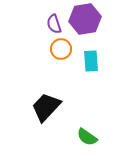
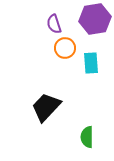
purple hexagon: moved 10 px right
orange circle: moved 4 px right, 1 px up
cyan rectangle: moved 2 px down
green semicircle: rotated 55 degrees clockwise
